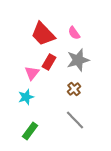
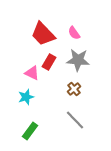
gray star: rotated 20 degrees clockwise
pink triangle: rotated 42 degrees counterclockwise
